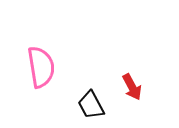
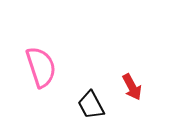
pink semicircle: rotated 9 degrees counterclockwise
